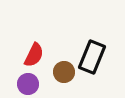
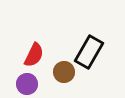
black rectangle: moved 3 px left, 5 px up; rotated 8 degrees clockwise
purple circle: moved 1 px left
